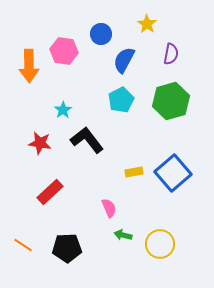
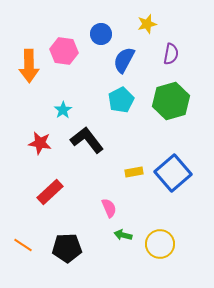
yellow star: rotated 24 degrees clockwise
